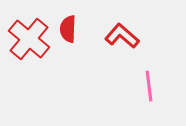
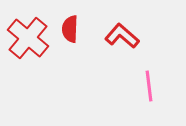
red semicircle: moved 2 px right
red cross: moved 1 px left, 1 px up
